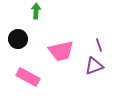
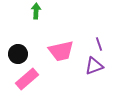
black circle: moved 15 px down
purple line: moved 1 px up
pink rectangle: moved 1 px left, 2 px down; rotated 70 degrees counterclockwise
